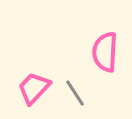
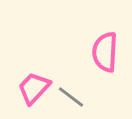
gray line: moved 4 px left, 4 px down; rotated 20 degrees counterclockwise
